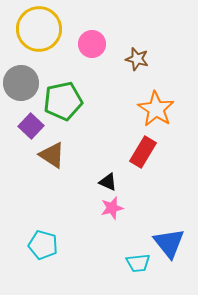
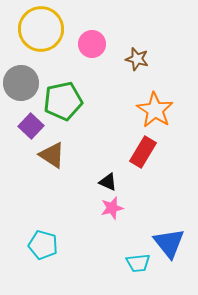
yellow circle: moved 2 px right
orange star: moved 1 px left, 1 px down
